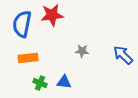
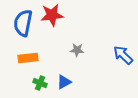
blue semicircle: moved 1 px right, 1 px up
gray star: moved 5 px left, 1 px up
blue triangle: rotated 35 degrees counterclockwise
